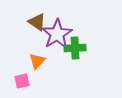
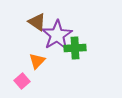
purple star: moved 1 px down
pink square: rotated 28 degrees counterclockwise
